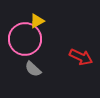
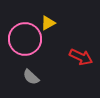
yellow triangle: moved 11 px right, 2 px down
gray semicircle: moved 2 px left, 8 px down
